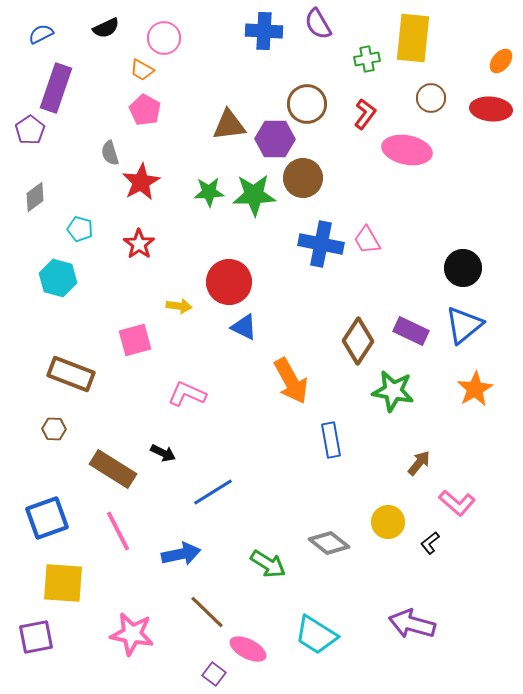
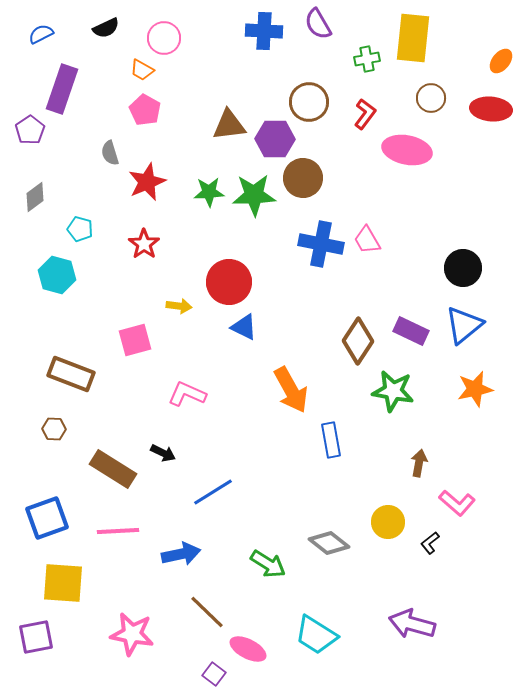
purple rectangle at (56, 88): moved 6 px right, 1 px down
brown circle at (307, 104): moved 2 px right, 2 px up
red star at (141, 182): moved 6 px right; rotated 6 degrees clockwise
red star at (139, 244): moved 5 px right
cyan hexagon at (58, 278): moved 1 px left, 3 px up
orange arrow at (291, 381): moved 9 px down
orange star at (475, 389): rotated 18 degrees clockwise
brown arrow at (419, 463): rotated 28 degrees counterclockwise
pink line at (118, 531): rotated 66 degrees counterclockwise
